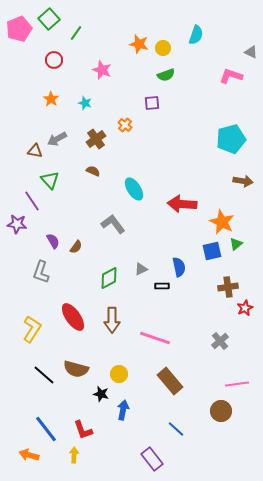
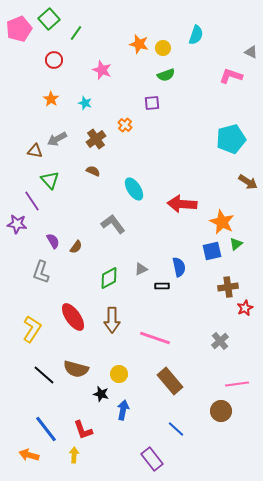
brown arrow at (243, 181): moved 5 px right, 1 px down; rotated 24 degrees clockwise
